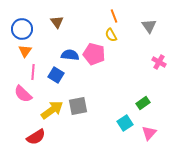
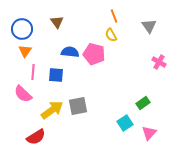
blue semicircle: moved 3 px up
blue square: rotated 28 degrees counterclockwise
